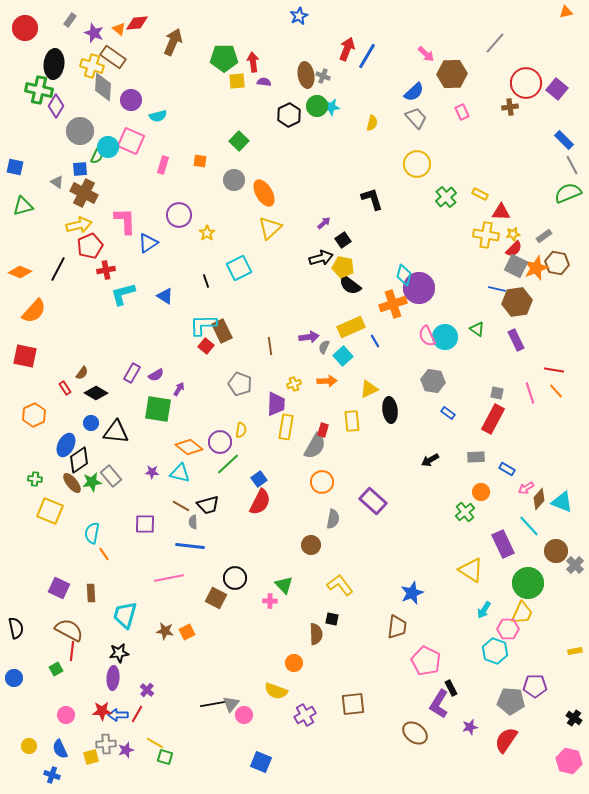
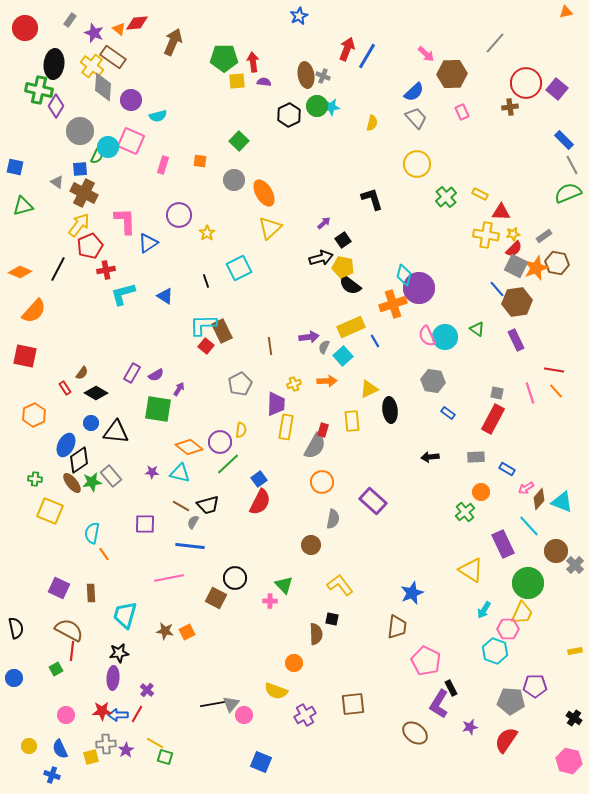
yellow cross at (92, 66): rotated 20 degrees clockwise
yellow arrow at (79, 225): rotated 40 degrees counterclockwise
blue line at (497, 289): rotated 36 degrees clockwise
gray pentagon at (240, 384): rotated 25 degrees clockwise
black arrow at (430, 460): moved 3 px up; rotated 24 degrees clockwise
gray semicircle at (193, 522): rotated 32 degrees clockwise
purple star at (126, 750): rotated 14 degrees counterclockwise
